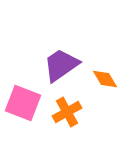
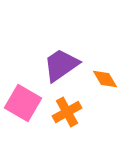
pink square: rotated 9 degrees clockwise
